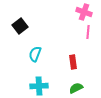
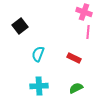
cyan semicircle: moved 3 px right
red rectangle: moved 1 px right, 4 px up; rotated 56 degrees counterclockwise
